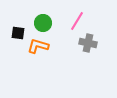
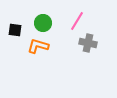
black square: moved 3 px left, 3 px up
